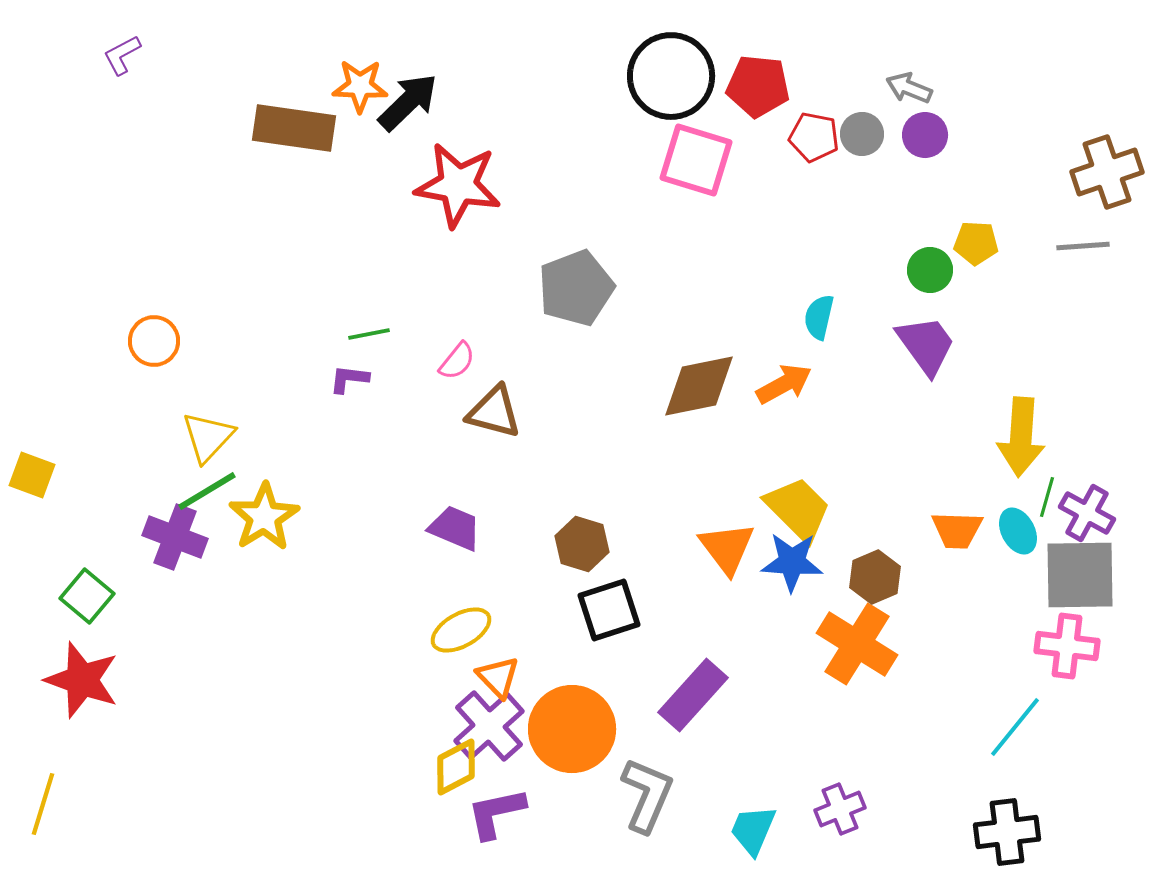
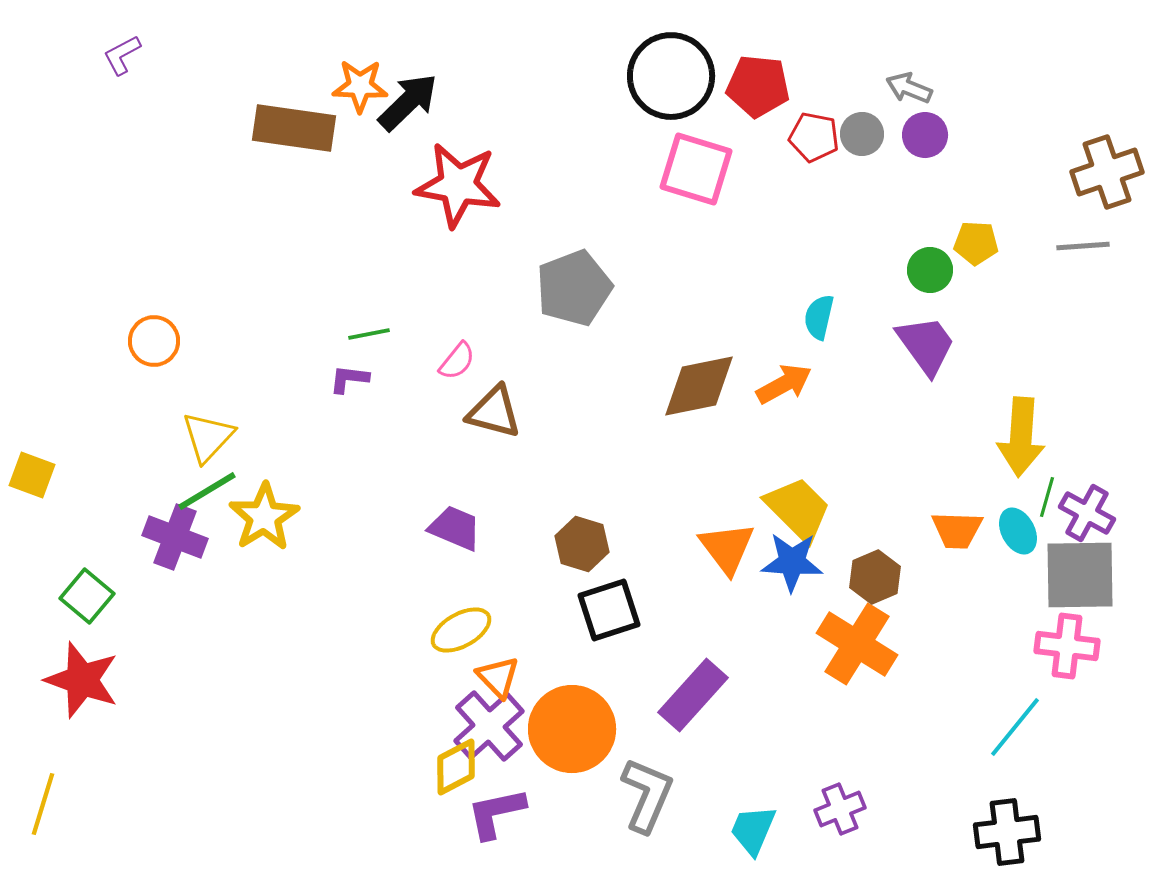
pink square at (696, 160): moved 9 px down
gray pentagon at (576, 288): moved 2 px left
